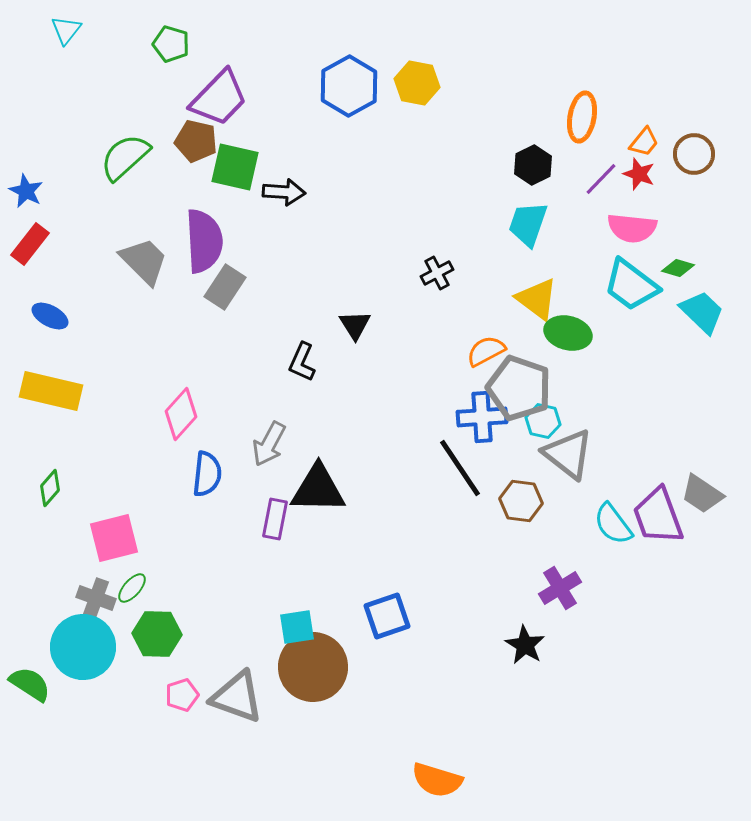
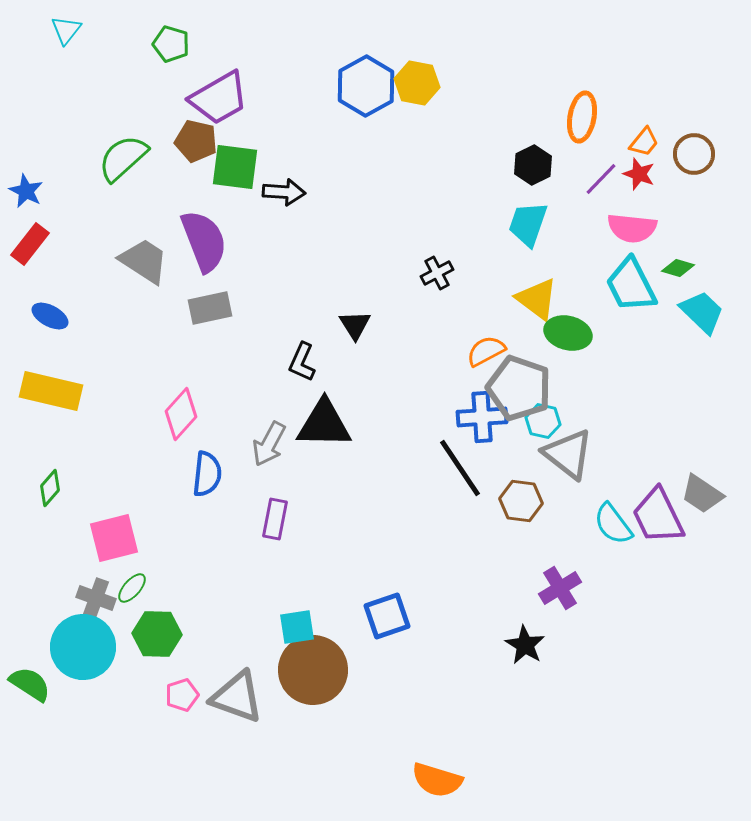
blue hexagon at (349, 86): moved 17 px right
purple trapezoid at (219, 98): rotated 16 degrees clockwise
green semicircle at (125, 157): moved 2 px left, 1 px down
green square at (235, 167): rotated 6 degrees counterclockwise
purple semicircle at (204, 241): rotated 18 degrees counterclockwise
gray trapezoid at (144, 261): rotated 12 degrees counterclockwise
cyan trapezoid at (631, 285): rotated 26 degrees clockwise
gray rectangle at (225, 287): moved 15 px left, 21 px down; rotated 45 degrees clockwise
black triangle at (318, 489): moved 6 px right, 65 px up
purple trapezoid at (658, 516): rotated 6 degrees counterclockwise
brown circle at (313, 667): moved 3 px down
